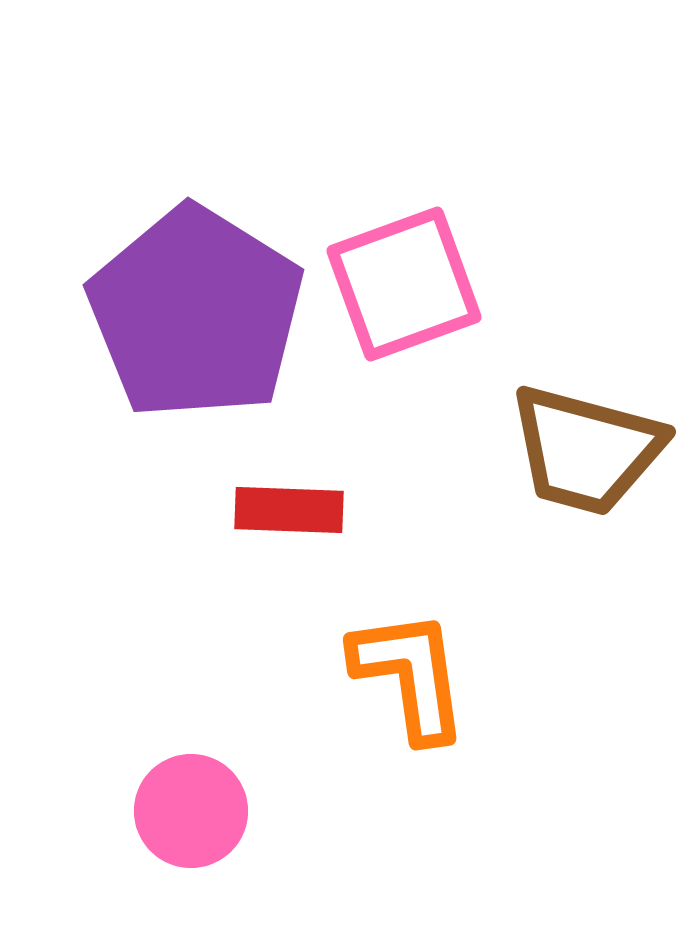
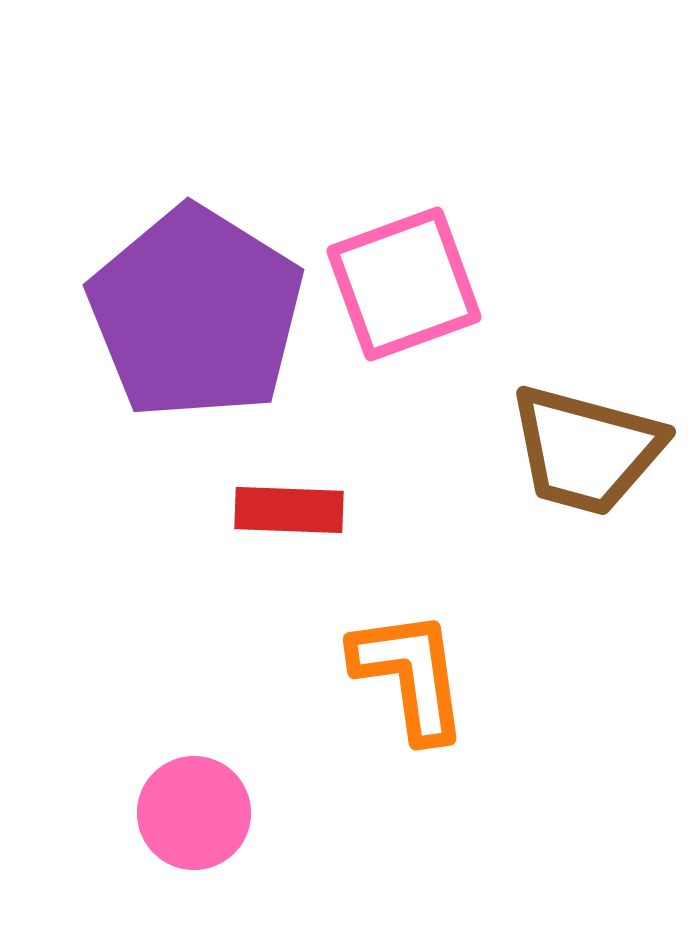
pink circle: moved 3 px right, 2 px down
